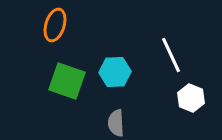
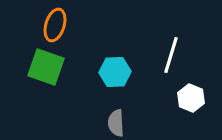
white line: rotated 42 degrees clockwise
green square: moved 21 px left, 14 px up
